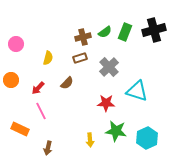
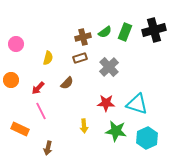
cyan triangle: moved 13 px down
yellow arrow: moved 6 px left, 14 px up
